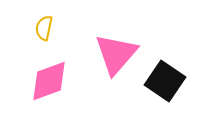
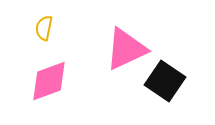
pink triangle: moved 10 px right, 5 px up; rotated 24 degrees clockwise
